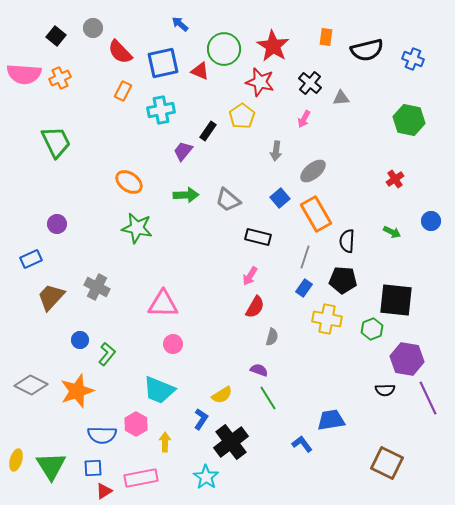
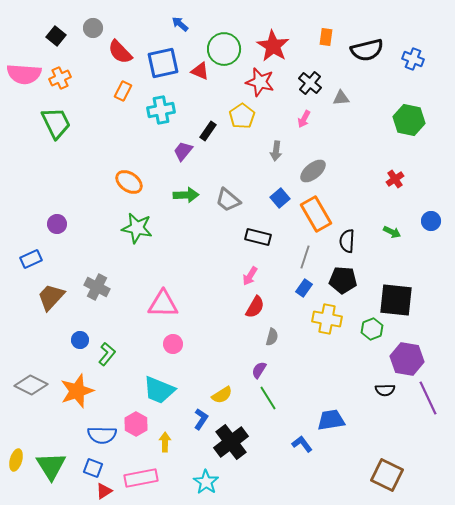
green trapezoid at (56, 142): moved 19 px up
purple semicircle at (259, 370): rotated 78 degrees counterclockwise
brown square at (387, 463): moved 12 px down
blue square at (93, 468): rotated 24 degrees clockwise
cyan star at (206, 477): moved 5 px down
